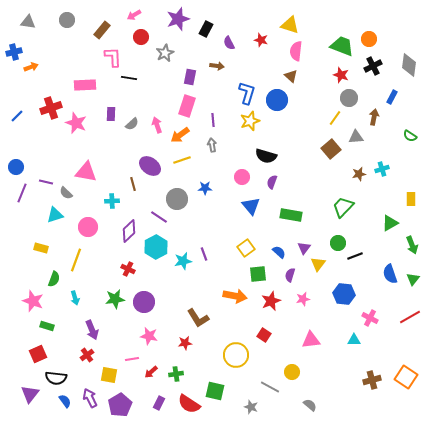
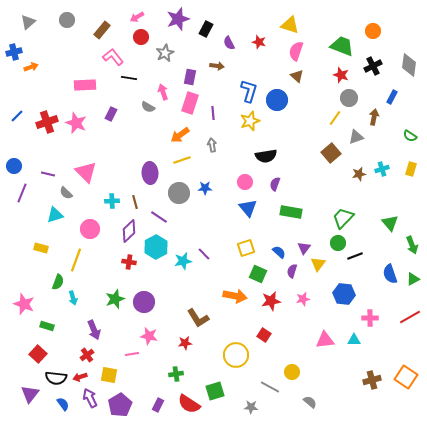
pink arrow at (134, 15): moved 3 px right, 2 px down
gray triangle at (28, 22): rotated 49 degrees counterclockwise
orange circle at (369, 39): moved 4 px right, 8 px up
red star at (261, 40): moved 2 px left, 2 px down
pink semicircle at (296, 51): rotated 12 degrees clockwise
pink L-shape at (113, 57): rotated 35 degrees counterclockwise
brown triangle at (291, 76): moved 6 px right
blue L-shape at (247, 93): moved 2 px right, 2 px up
pink rectangle at (187, 106): moved 3 px right, 3 px up
red cross at (51, 108): moved 4 px left, 14 px down
purple rectangle at (111, 114): rotated 24 degrees clockwise
purple line at (213, 120): moved 7 px up
gray semicircle at (132, 124): moved 16 px right, 17 px up; rotated 72 degrees clockwise
pink arrow at (157, 125): moved 6 px right, 33 px up
gray triangle at (356, 137): rotated 14 degrees counterclockwise
brown square at (331, 149): moved 4 px down
black semicircle at (266, 156): rotated 25 degrees counterclockwise
purple ellipse at (150, 166): moved 7 px down; rotated 50 degrees clockwise
blue circle at (16, 167): moved 2 px left, 1 px up
pink triangle at (86, 172): rotated 35 degrees clockwise
pink circle at (242, 177): moved 3 px right, 5 px down
purple line at (46, 182): moved 2 px right, 8 px up
purple semicircle at (272, 182): moved 3 px right, 2 px down
brown line at (133, 184): moved 2 px right, 18 px down
gray circle at (177, 199): moved 2 px right, 6 px up
yellow rectangle at (411, 199): moved 30 px up; rotated 16 degrees clockwise
blue triangle at (251, 206): moved 3 px left, 2 px down
green trapezoid at (343, 207): moved 11 px down
green rectangle at (291, 215): moved 3 px up
green triangle at (390, 223): rotated 42 degrees counterclockwise
pink circle at (88, 227): moved 2 px right, 2 px down
yellow square at (246, 248): rotated 18 degrees clockwise
purple line at (204, 254): rotated 24 degrees counterclockwise
red cross at (128, 269): moved 1 px right, 7 px up; rotated 16 degrees counterclockwise
green square at (258, 274): rotated 30 degrees clockwise
purple semicircle at (290, 275): moved 2 px right, 4 px up
green semicircle at (54, 279): moved 4 px right, 3 px down
green triangle at (413, 279): rotated 24 degrees clockwise
cyan arrow at (75, 298): moved 2 px left
green star at (115, 299): rotated 12 degrees counterclockwise
pink star at (33, 301): moved 9 px left, 3 px down
red star at (271, 301): rotated 12 degrees clockwise
pink cross at (370, 318): rotated 28 degrees counterclockwise
purple arrow at (92, 330): moved 2 px right
pink triangle at (311, 340): moved 14 px right
red square at (38, 354): rotated 24 degrees counterclockwise
pink line at (132, 359): moved 5 px up
red arrow at (151, 372): moved 71 px left, 5 px down; rotated 24 degrees clockwise
green square at (215, 391): rotated 30 degrees counterclockwise
blue semicircle at (65, 401): moved 2 px left, 3 px down
purple rectangle at (159, 403): moved 1 px left, 2 px down
gray semicircle at (310, 405): moved 3 px up
gray star at (251, 407): rotated 16 degrees counterclockwise
